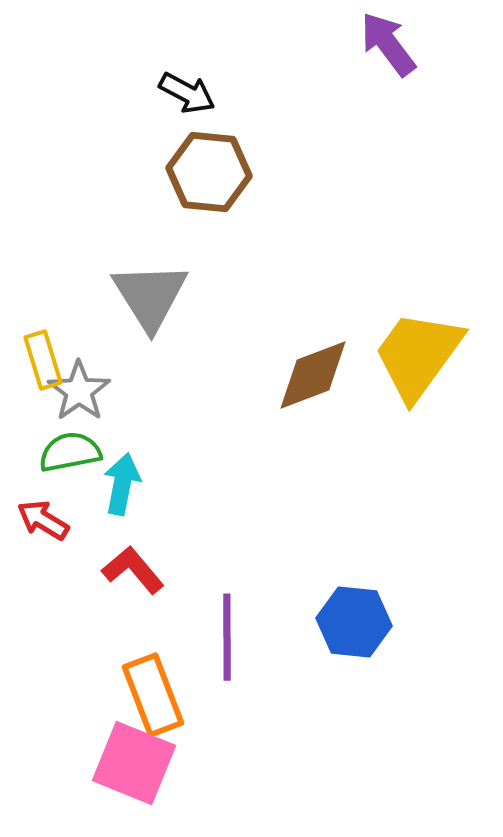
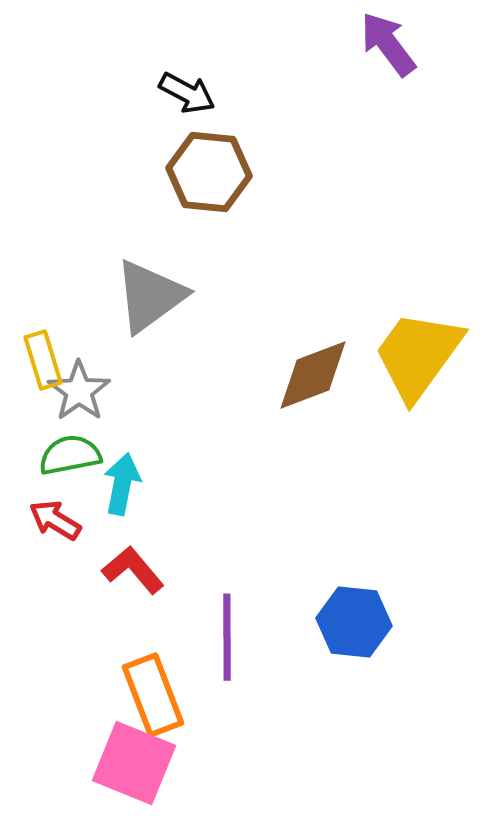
gray triangle: rotated 26 degrees clockwise
green semicircle: moved 3 px down
red arrow: moved 12 px right
